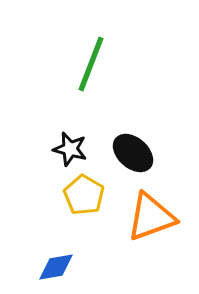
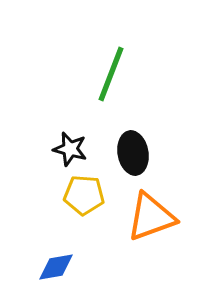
green line: moved 20 px right, 10 px down
black ellipse: rotated 39 degrees clockwise
yellow pentagon: rotated 27 degrees counterclockwise
